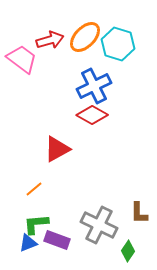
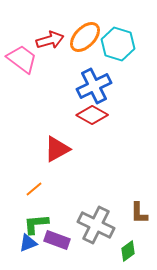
gray cross: moved 3 px left
green diamond: rotated 20 degrees clockwise
